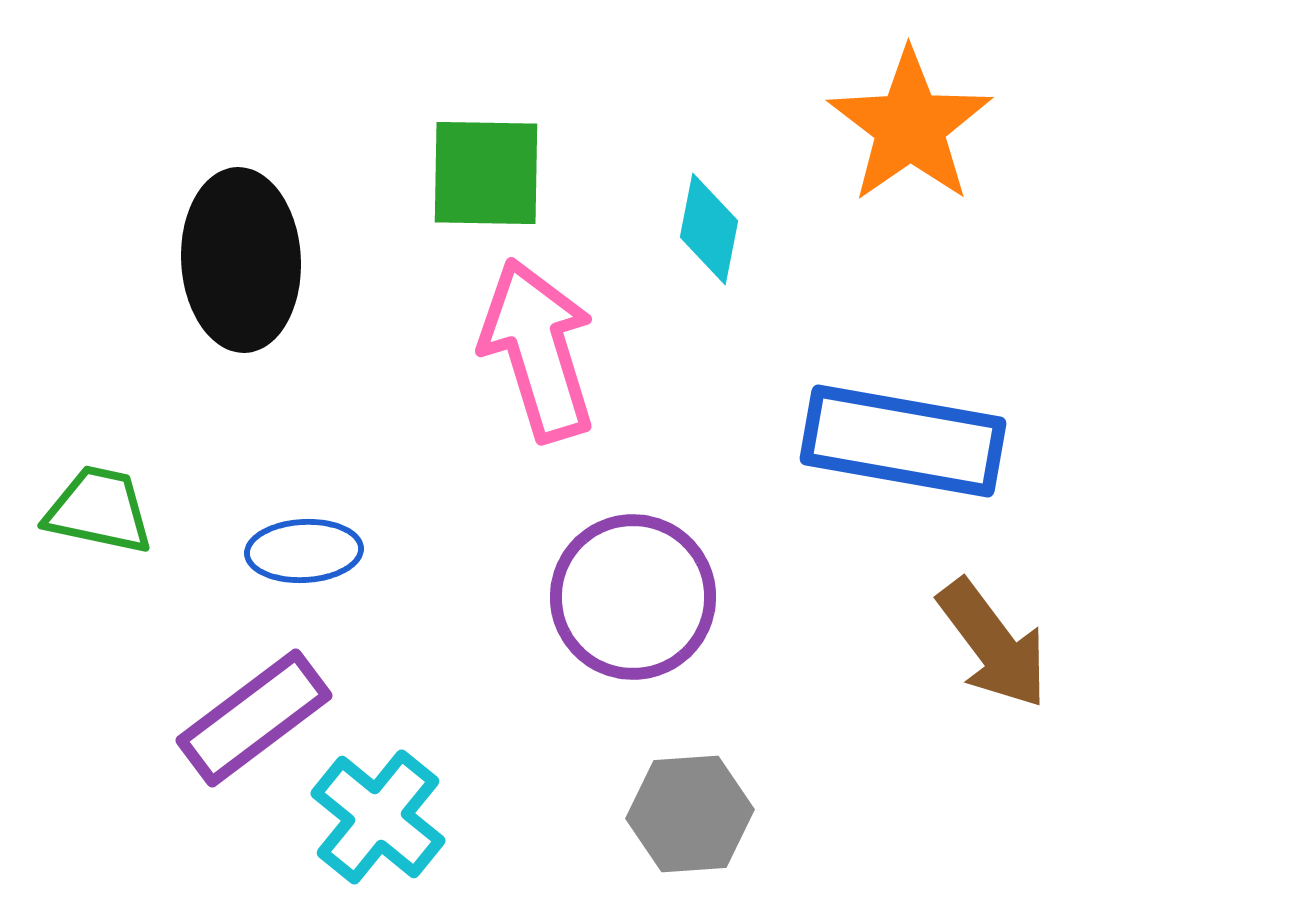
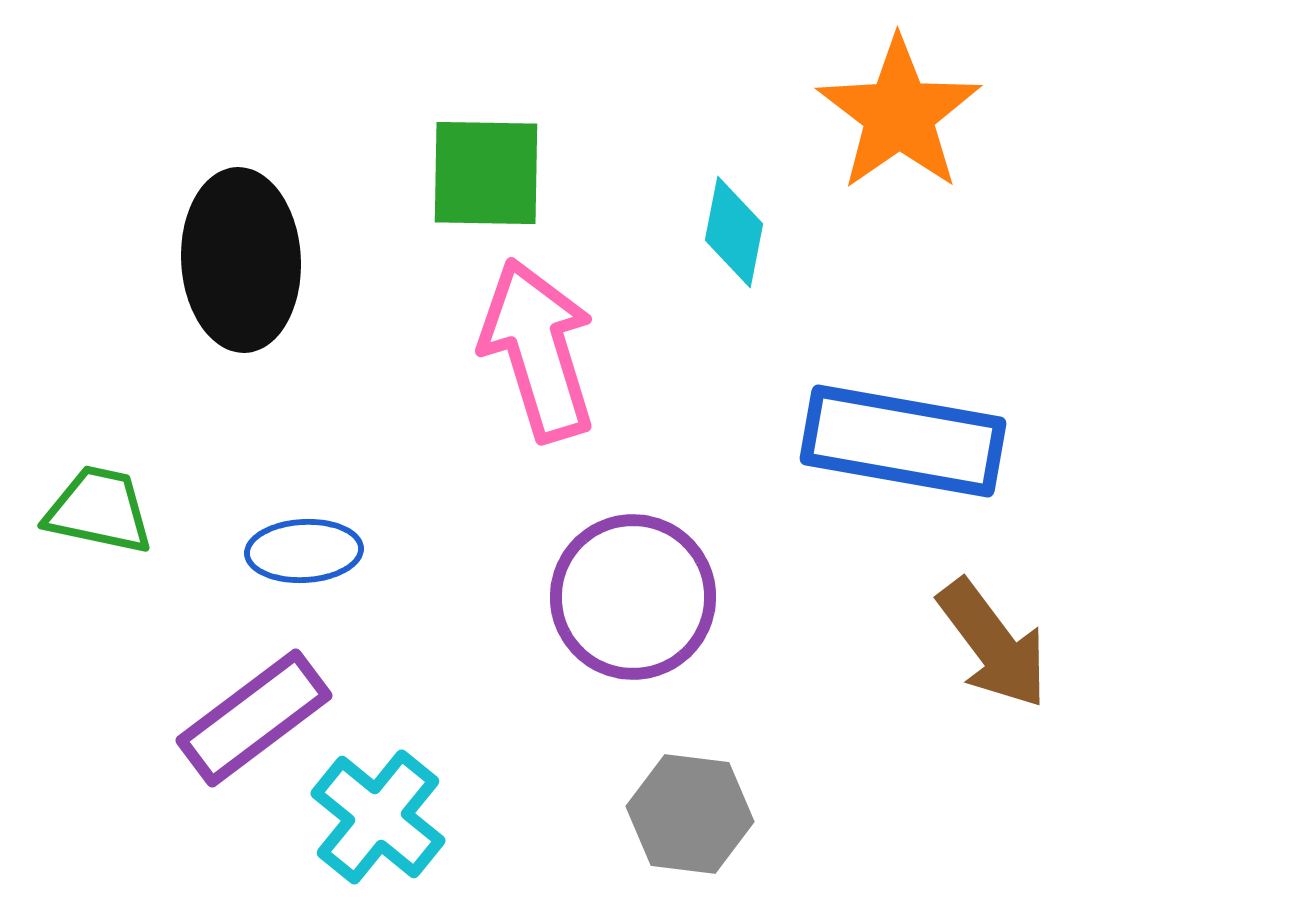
orange star: moved 11 px left, 12 px up
cyan diamond: moved 25 px right, 3 px down
gray hexagon: rotated 11 degrees clockwise
